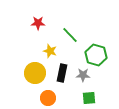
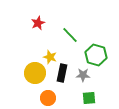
red star: rotated 24 degrees counterclockwise
yellow star: moved 6 px down
